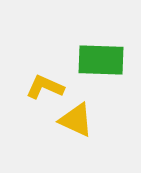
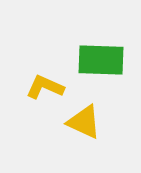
yellow triangle: moved 8 px right, 2 px down
